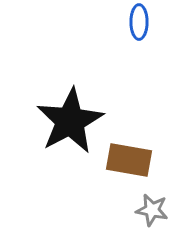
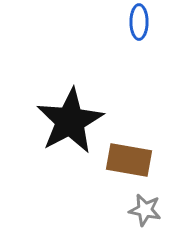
gray star: moved 7 px left
